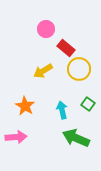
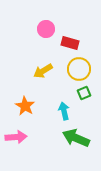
red rectangle: moved 4 px right, 5 px up; rotated 24 degrees counterclockwise
green square: moved 4 px left, 11 px up; rotated 32 degrees clockwise
cyan arrow: moved 2 px right, 1 px down
